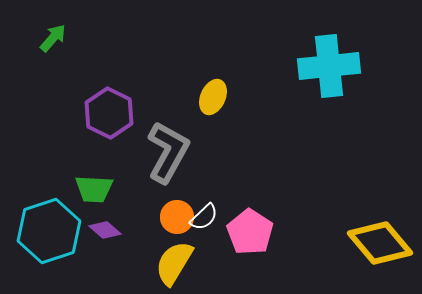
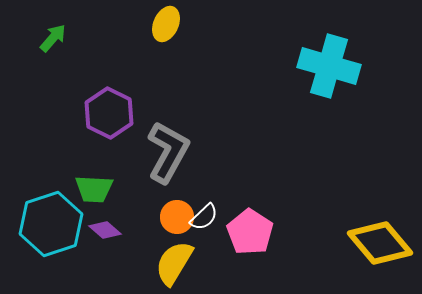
cyan cross: rotated 22 degrees clockwise
yellow ellipse: moved 47 px left, 73 px up
cyan hexagon: moved 2 px right, 7 px up
